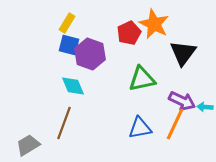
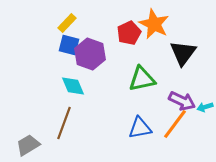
yellow rectangle: rotated 12 degrees clockwise
cyan arrow: rotated 21 degrees counterclockwise
orange line: rotated 12 degrees clockwise
